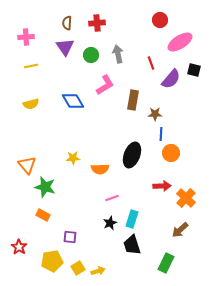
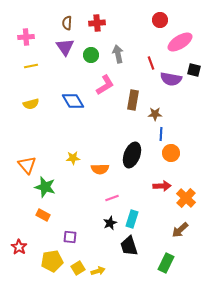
purple semicircle: rotated 60 degrees clockwise
black trapezoid: moved 3 px left, 1 px down
